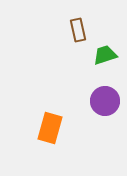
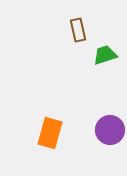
purple circle: moved 5 px right, 29 px down
orange rectangle: moved 5 px down
